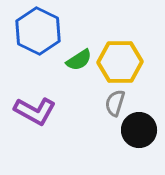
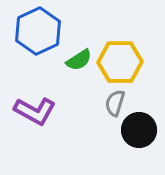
blue hexagon: rotated 9 degrees clockwise
